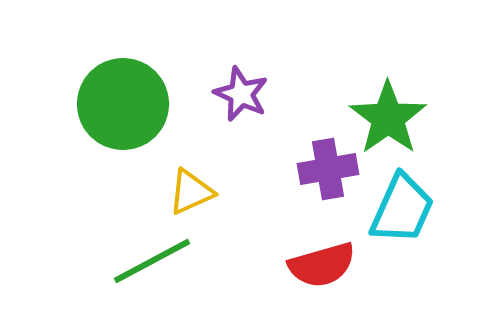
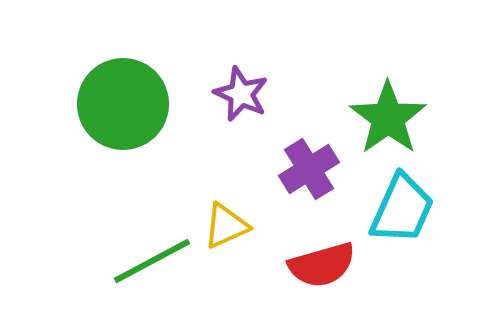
purple cross: moved 19 px left; rotated 22 degrees counterclockwise
yellow triangle: moved 35 px right, 34 px down
